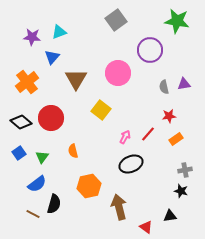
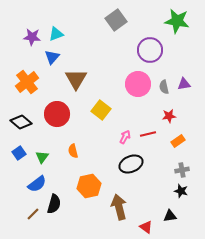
cyan triangle: moved 3 px left, 2 px down
pink circle: moved 20 px right, 11 px down
red circle: moved 6 px right, 4 px up
red line: rotated 35 degrees clockwise
orange rectangle: moved 2 px right, 2 px down
gray cross: moved 3 px left
brown line: rotated 72 degrees counterclockwise
